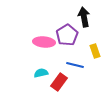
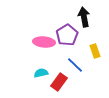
blue line: rotated 30 degrees clockwise
